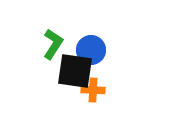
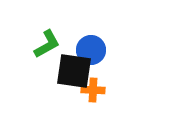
green L-shape: moved 6 px left; rotated 28 degrees clockwise
black square: moved 1 px left
